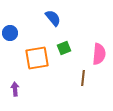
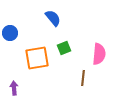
purple arrow: moved 1 px left, 1 px up
